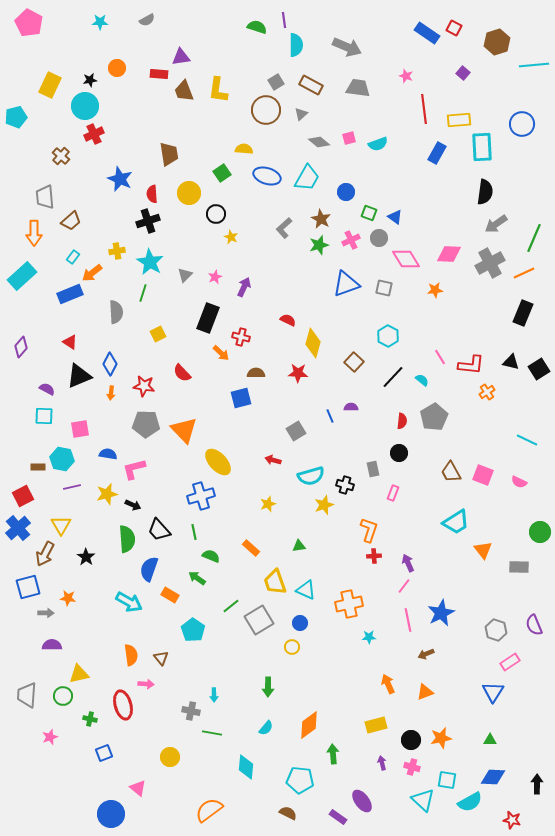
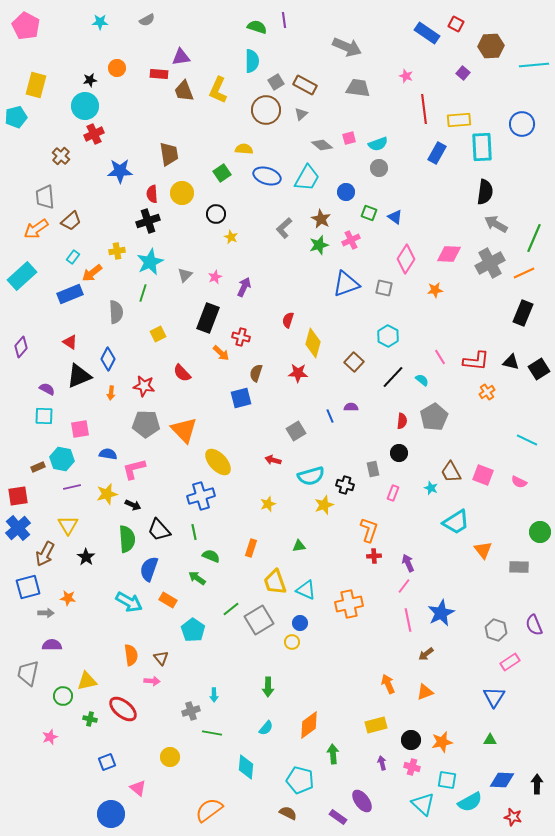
pink pentagon at (29, 23): moved 3 px left, 3 px down
red square at (454, 28): moved 2 px right, 4 px up
brown hexagon at (497, 42): moved 6 px left, 4 px down; rotated 15 degrees clockwise
cyan semicircle at (296, 45): moved 44 px left, 16 px down
yellow rectangle at (50, 85): moved 14 px left; rotated 10 degrees counterclockwise
brown rectangle at (311, 85): moved 6 px left
yellow L-shape at (218, 90): rotated 16 degrees clockwise
gray diamond at (319, 142): moved 3 px right, 3 px down
blue star at (120, 179): moved 8 px up; rotated 25 degrees counterclockwise
yellow circle at (189, 193): moved 7 px left
gray arrow at (496, 224): rotated 65 degrees clockwise
orange arrow at (34, 233): moved 2 px right, 4 px up; rotated 55 degrees clockwise
gray circle at (379, 238): moved 70 px up
pink diamond at (406, 259): rotated 64 degrees clockwise
cyan star at (150, 262): rotated 16 degrees clockwise
red semicircle at (288, 320): rotated 98 degrees counterclockwise
blue diamond at (110, 364): moved 2 px left, 5 px up
red L-shape at (471, 365): moved 5 px right, 4 px up
brown semicircle at (256, 373): rotated 72 degrees counterclockwise
brown rectangle at (38, 467): rotated 24 degrees counterclockwise
red square at (23, 496): moved 5 px left; rotated 20 degrees clockwise
yellow triangle at (61, 525): moved 7 px right
orange rectangle at (251, 548): rotated 66 degrees clockwise
orange rectangle at (170, 595): moved 2 px left, 5 px down
green line at (231, 606): moved 3 px down
cyan star at (369, 637): moved 62 px right, 149 px up; rotated 24 degrees clockwise
yellow circle at (292, 647): moved 5 px up
brown arrow at (426, 654): rotated 14 degrees counterclockwise
yellow triangle at (79, 674): moved 8 px right, 7 px down
pink arrow at (146, 684): moved 6 px right, 3 px up
blue triangle at (493, 692): moved 1 px right, 5 px down
gray trapezoid at (27, 695): moved 1 px right, 22 px up; rotated 8 degrees clockwise
red ellipse at (123, 705): moved 4 px down; rotated 36 degrees counterclockwise
gray cross at (191, 711): rotated 30 degrees counterclockwise
orange star at (441, 738): moved 1 px right, 4 px down
blue square at (104, 753): moved 3 px right, 9 px down
blue diamond at (493, 777): moved 9 px right, 3 px down
cyan pentagon at (300, 780): rotated 8 degrees clockwise
cyan triangle at (423, 800): moved 4 px down
red star at (512, 820): moved 1 px right, 3 px up
